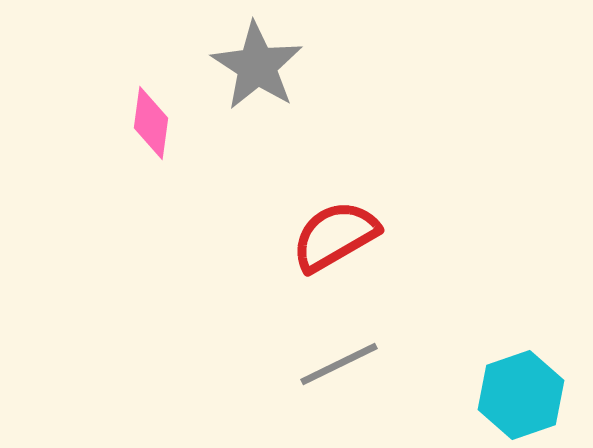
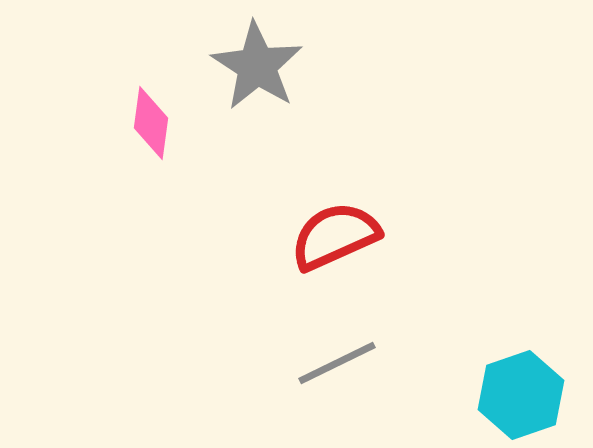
red semicircle: rotated 6 degrees clockwise
gray line: moved 2 px left, 1 px up
